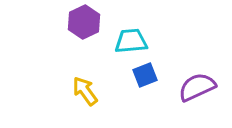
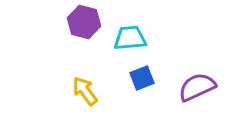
purple hexagon: rotated 20 degrees counterclockwise
cyan trapezoid: moved 1 px left, 3 px up
blue square: moved 3 px left, 3 px down
